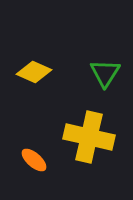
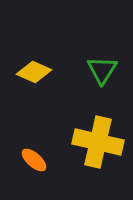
green triangle: moved 3 px left, 3 px up
yellow cross: moved 9 px right, 5 px down
